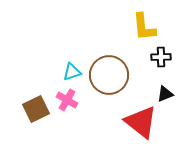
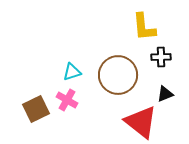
brown circle: moved 9 px right
